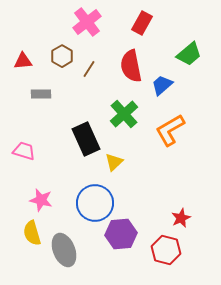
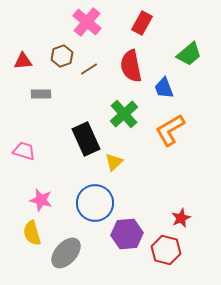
pink cross: rotated 12 degrees counterclockwise
brown hexagon: rotated 10 degrees clockwise
brown line: rotated 24 degrees clockwise
blue trapezoid: moved 2 px right, 3 px down; rotated 70 degrees counterclockwise
purple hexagon: moved 6 px right
gray ellipse: moved 2 px right, 3 px down; rotated 64 degrees clockwise
